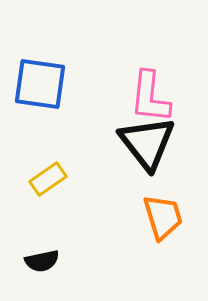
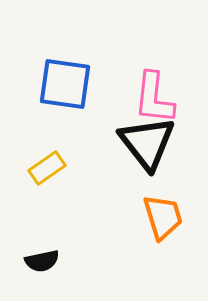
blue square: moved 25 px right
pink L-shape: moved 4 px right, 1 px down
yellow rectangle: moved 1 px left, 11 px up
